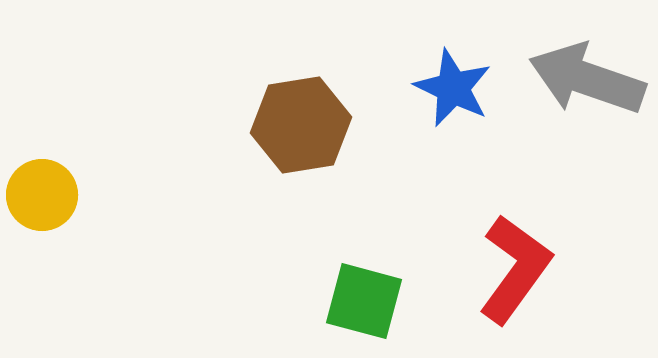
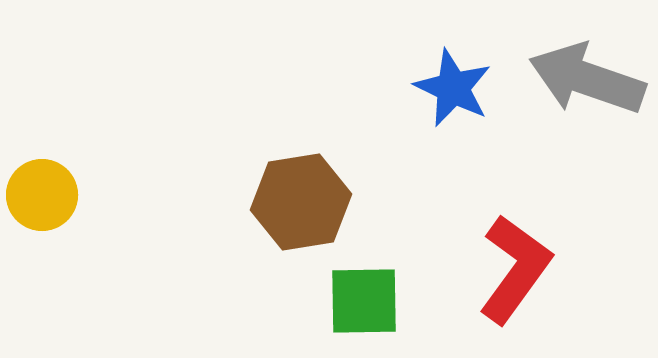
brown hexagon: moved 77 px down
green square: rotated 16 degrees counterclockwise
